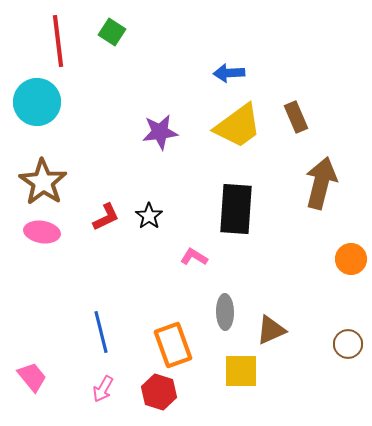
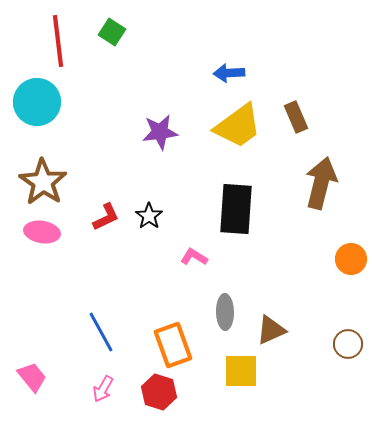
blue line: rotated 15 degrees counterclockwise
